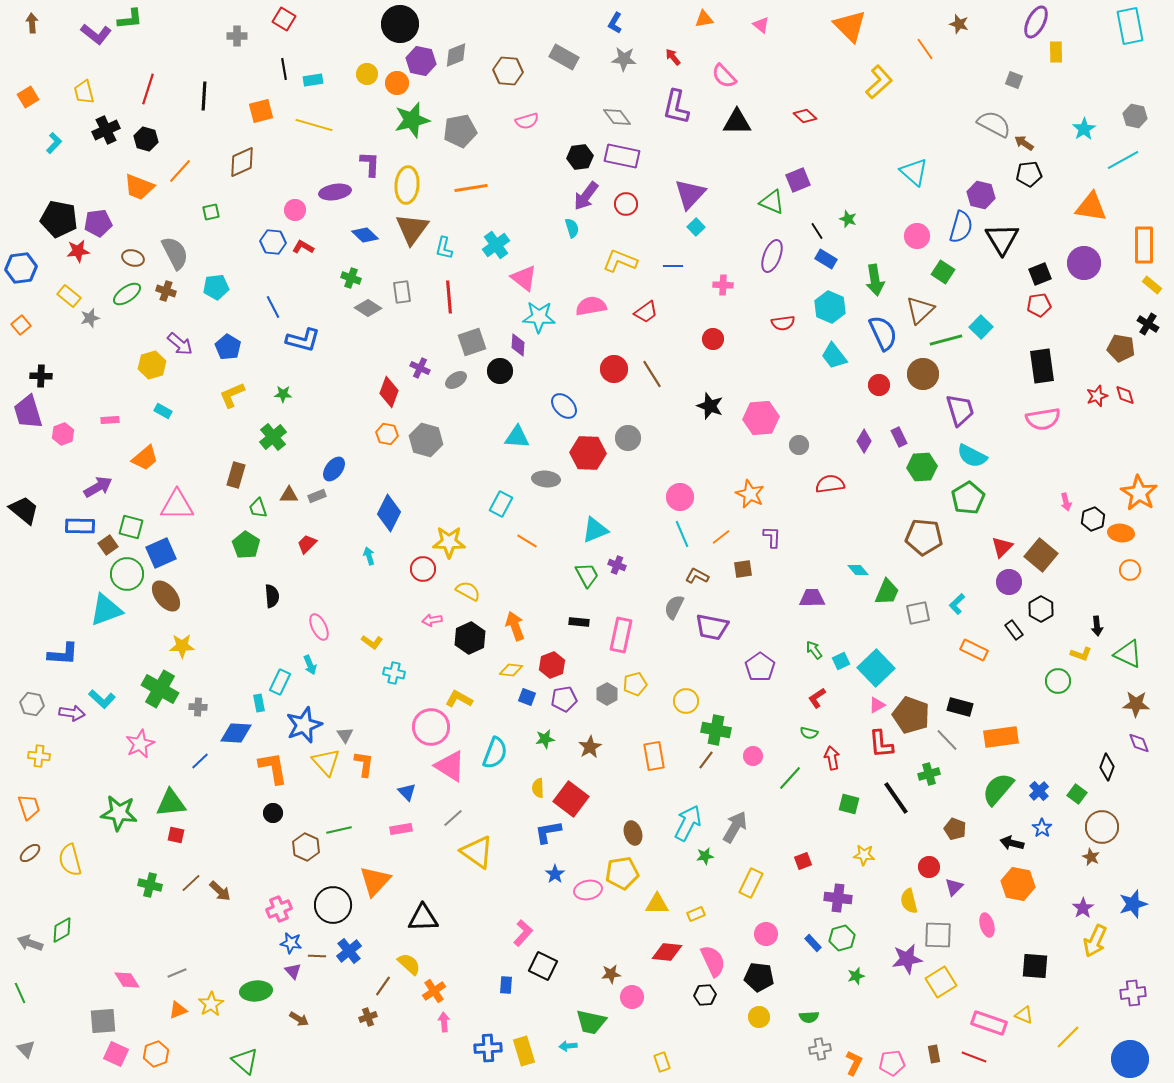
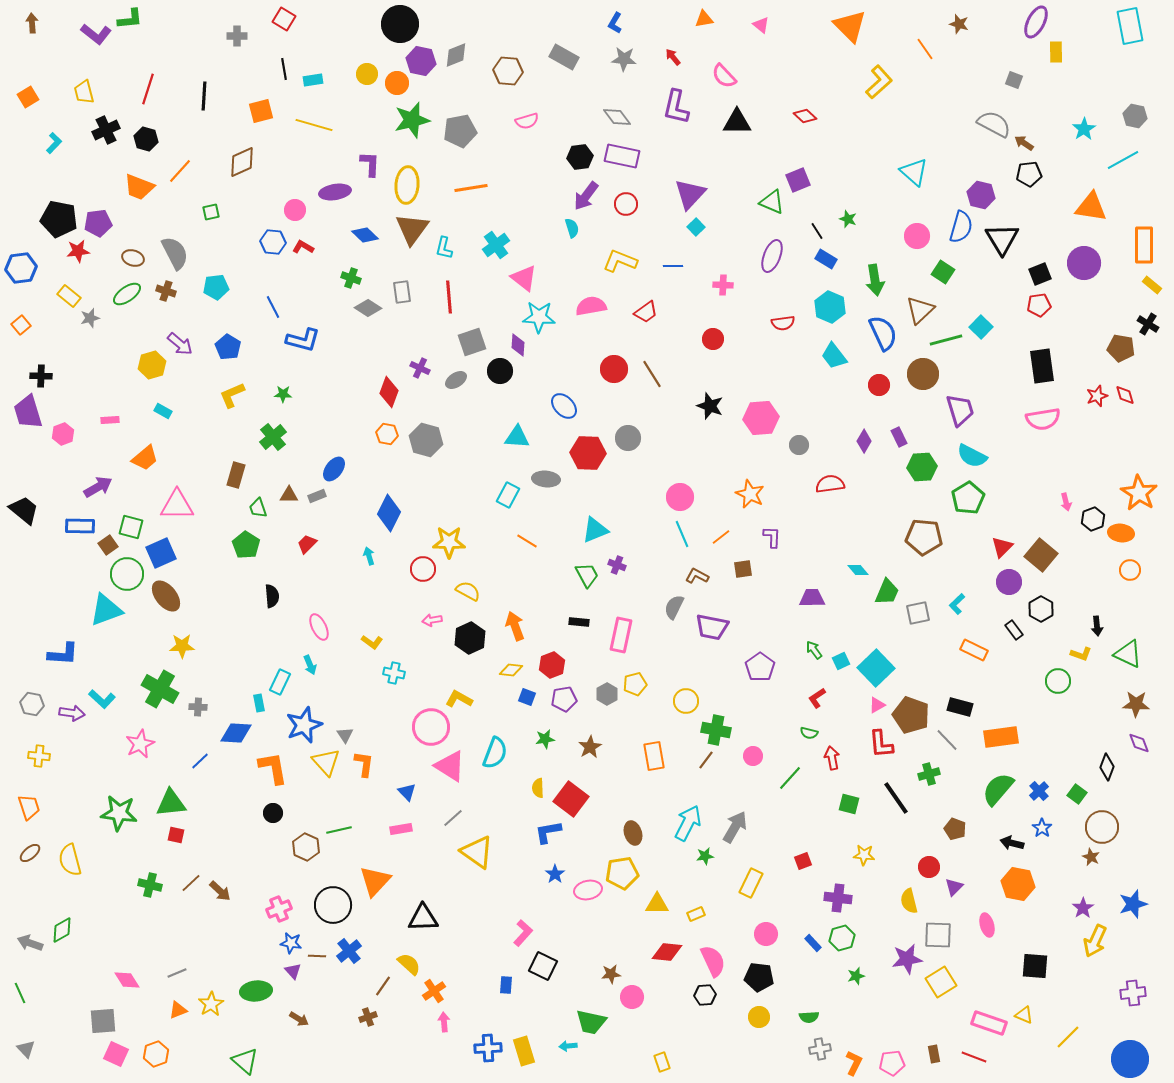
cyan rectangle at (501, 504): moved 7 px right, 9 px up
